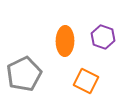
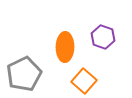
orange ellipse: moved 6 px down
orange square: moved 2 px left; rotated 15 degrees clockwise
